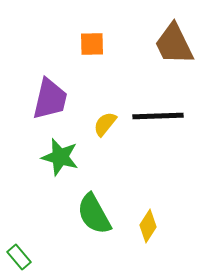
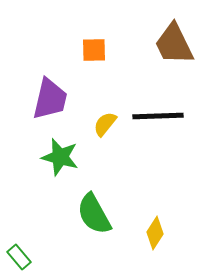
orange square: moved 2 px right, 6 px down
yellow diamond: moved 7 px right, 7 px down
